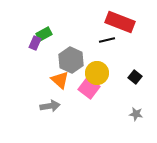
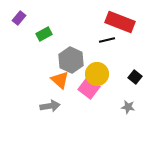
purple rectangle: moved 16 px left, 25 px up; rotated 16 degrees clockwise
yellow circle: moved 1 px down
gray star: moved 8 px left, 7 px up
